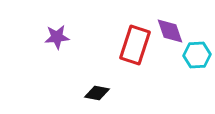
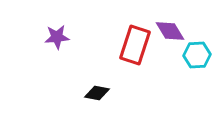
purple diamond: rotated 12 degrees counterclockwise
